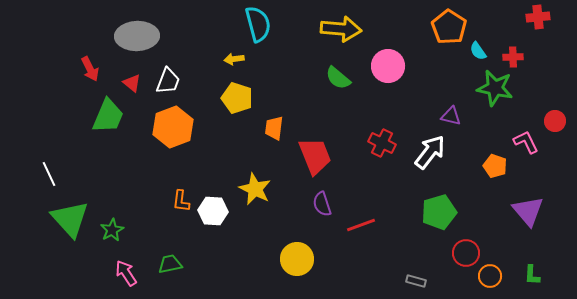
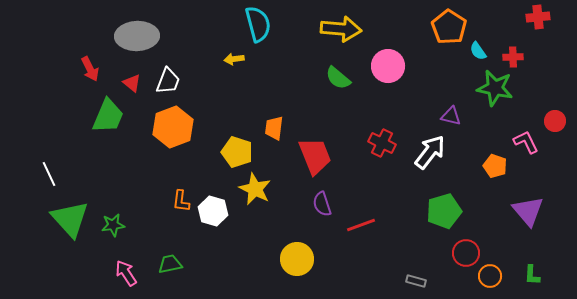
yellow pentagon at (237, 98): moved 54 px down
white hexagon at (213, 211): rotated 12 degrees clockwise
green pentagon at (439, 212): moved 5 px right, 1 px up
green star at (112, 230): moved 1 px right, 5 px up; rotated 20 degrees clockwise
